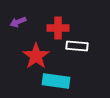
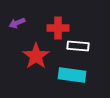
purple arrow: moved 1 px left, 1 px down
white rectangle: moved 1 px right
cyan rectangle: moved 16 px right, 6 px up
